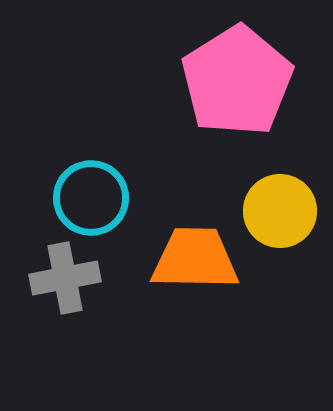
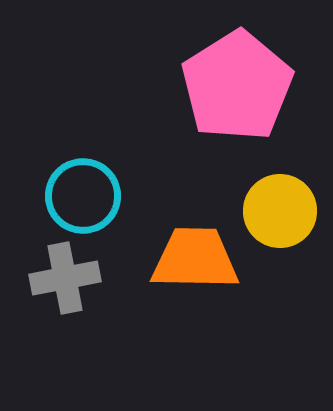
pink pentagon: moved 5 px down
cyan circle: moved 8 px left, 2 px up
